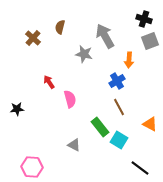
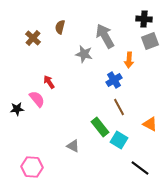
black cross: rotated 14 degrees counterclockwise
blue cross: moved 3 px left, 1 px up
pink semicircle: moved 33 px left; rotated 24 degrees counterclockwise
gray triangle: moved 1 px left, 1 px down
